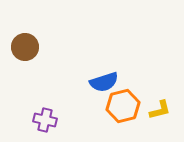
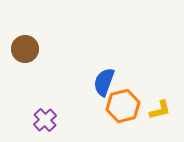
brown circle: moved 2 px down
blue semicircle: rotated 128 degrees clockwise
purple cross: rotated 35 degrees clockwise
